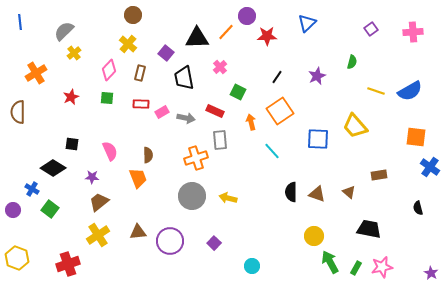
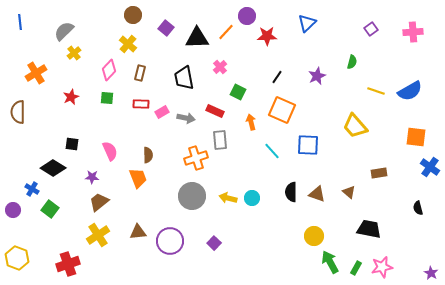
purple square at (166, 53): moved 25 px up
orange square at (280, 111): moved 2 px right, 1 px up; rotated 32 degrees counterclockwise
blue square at (318, 139): moved 10 px left, 6 px down
brown rectangle at (379, 175): moved 2 px up
cyan circle at (252, 266): moved 68 px up
